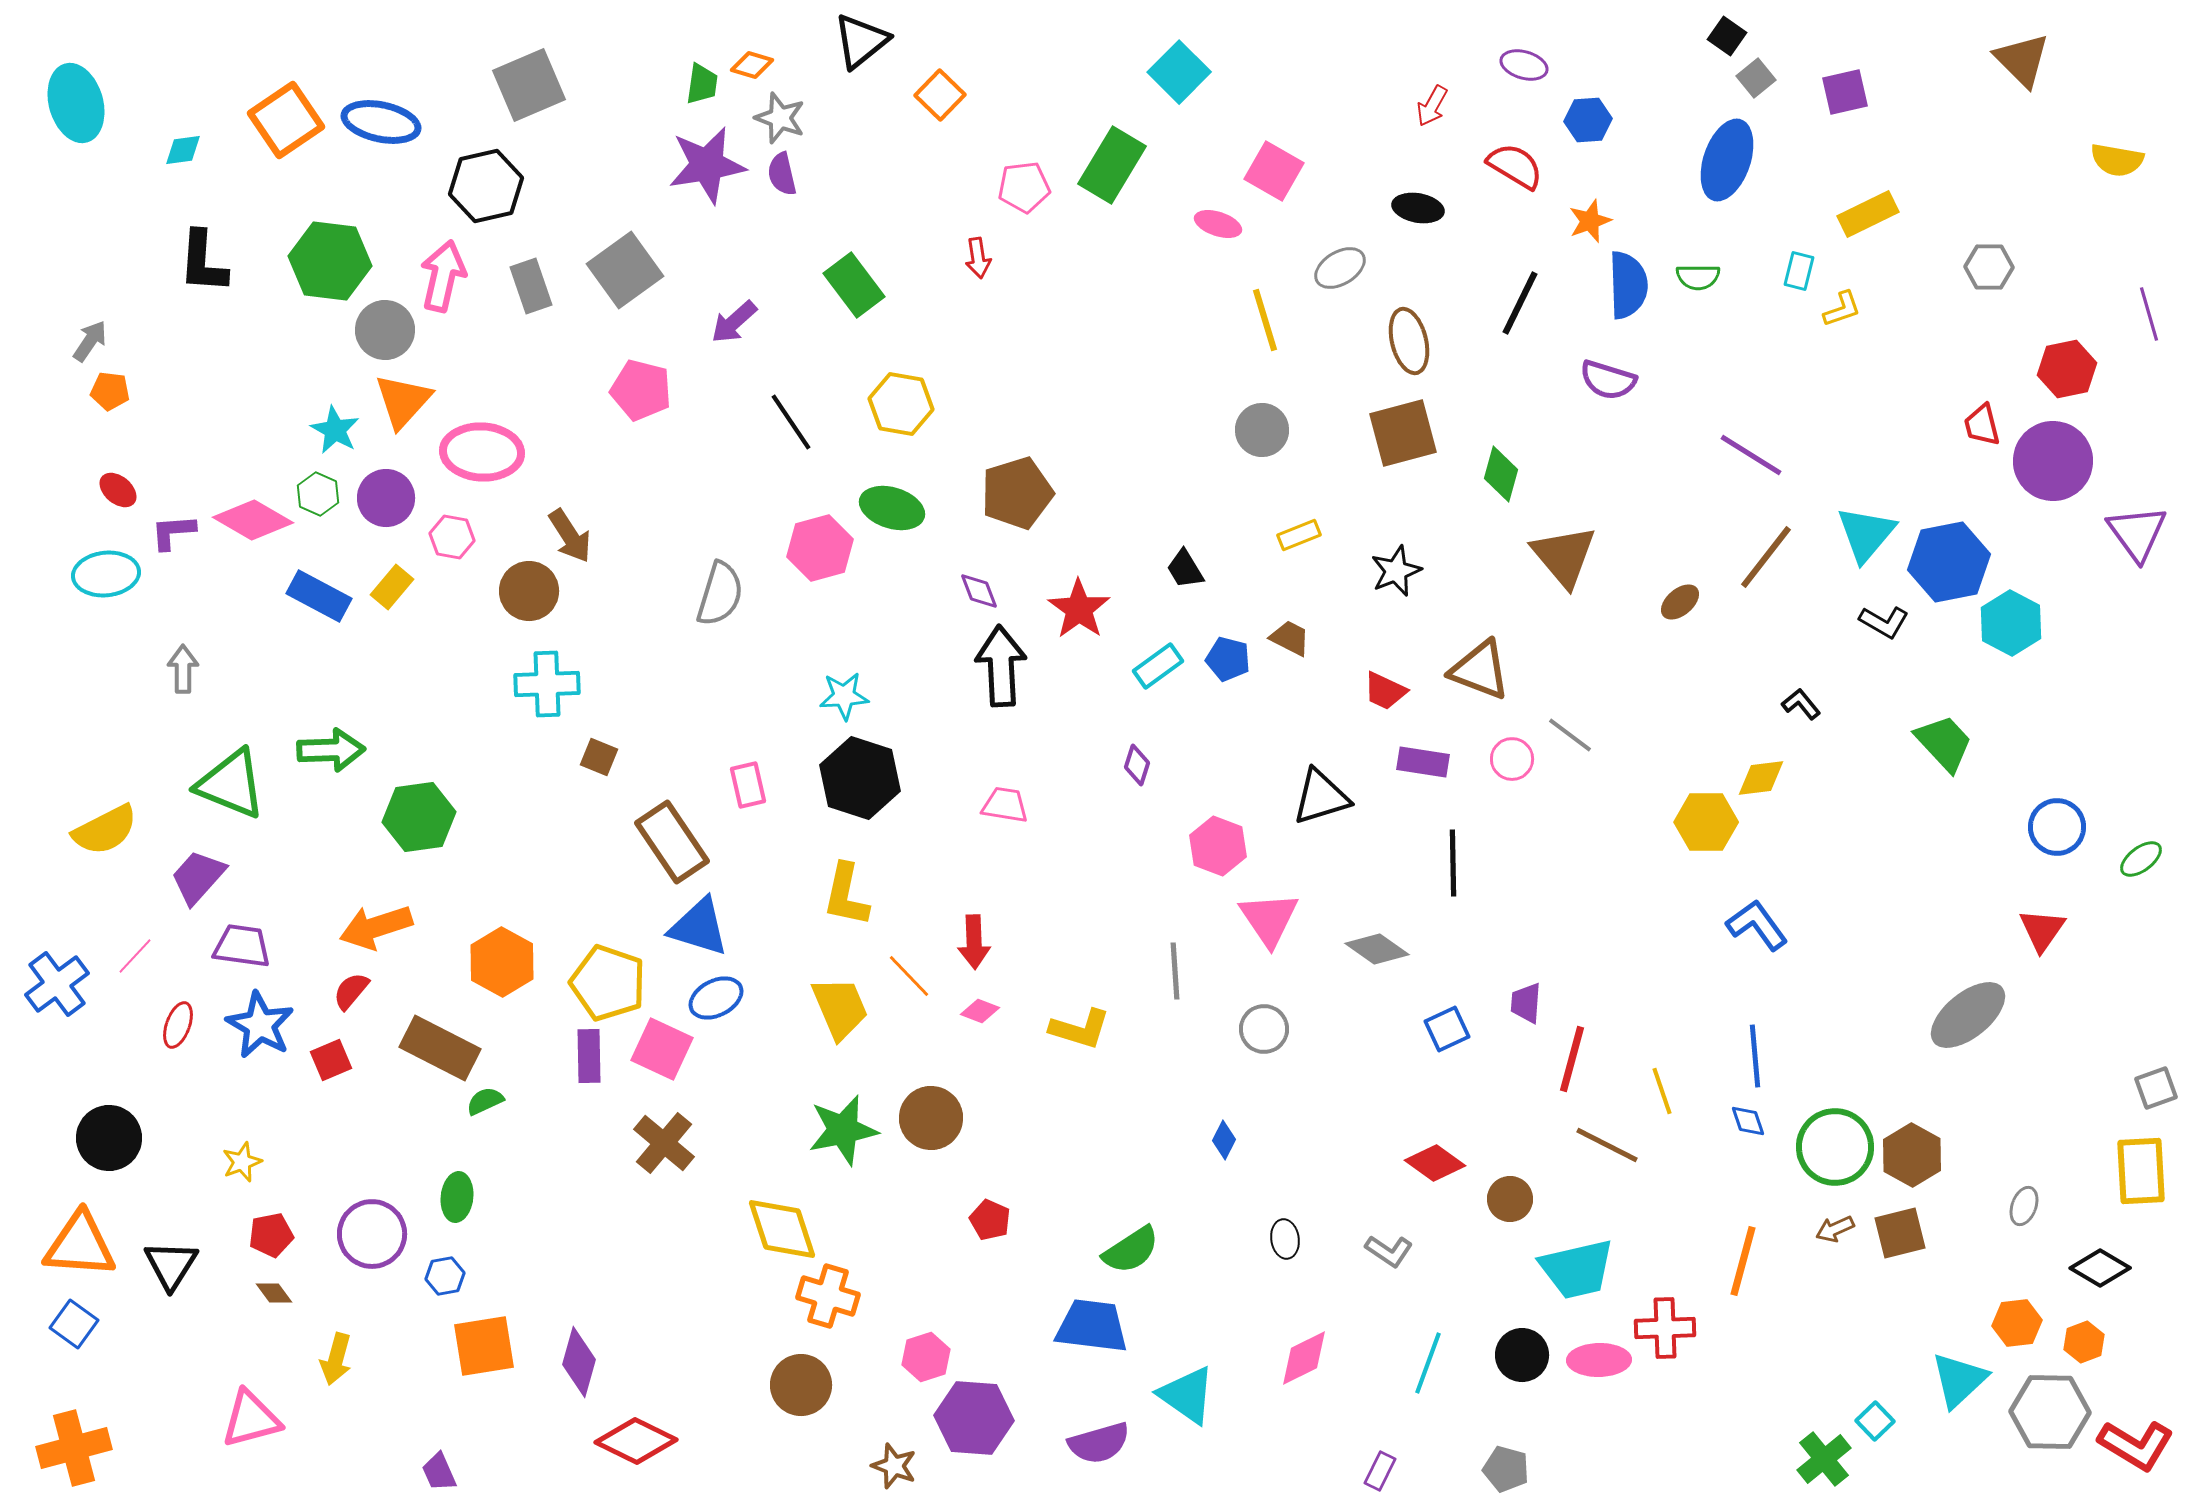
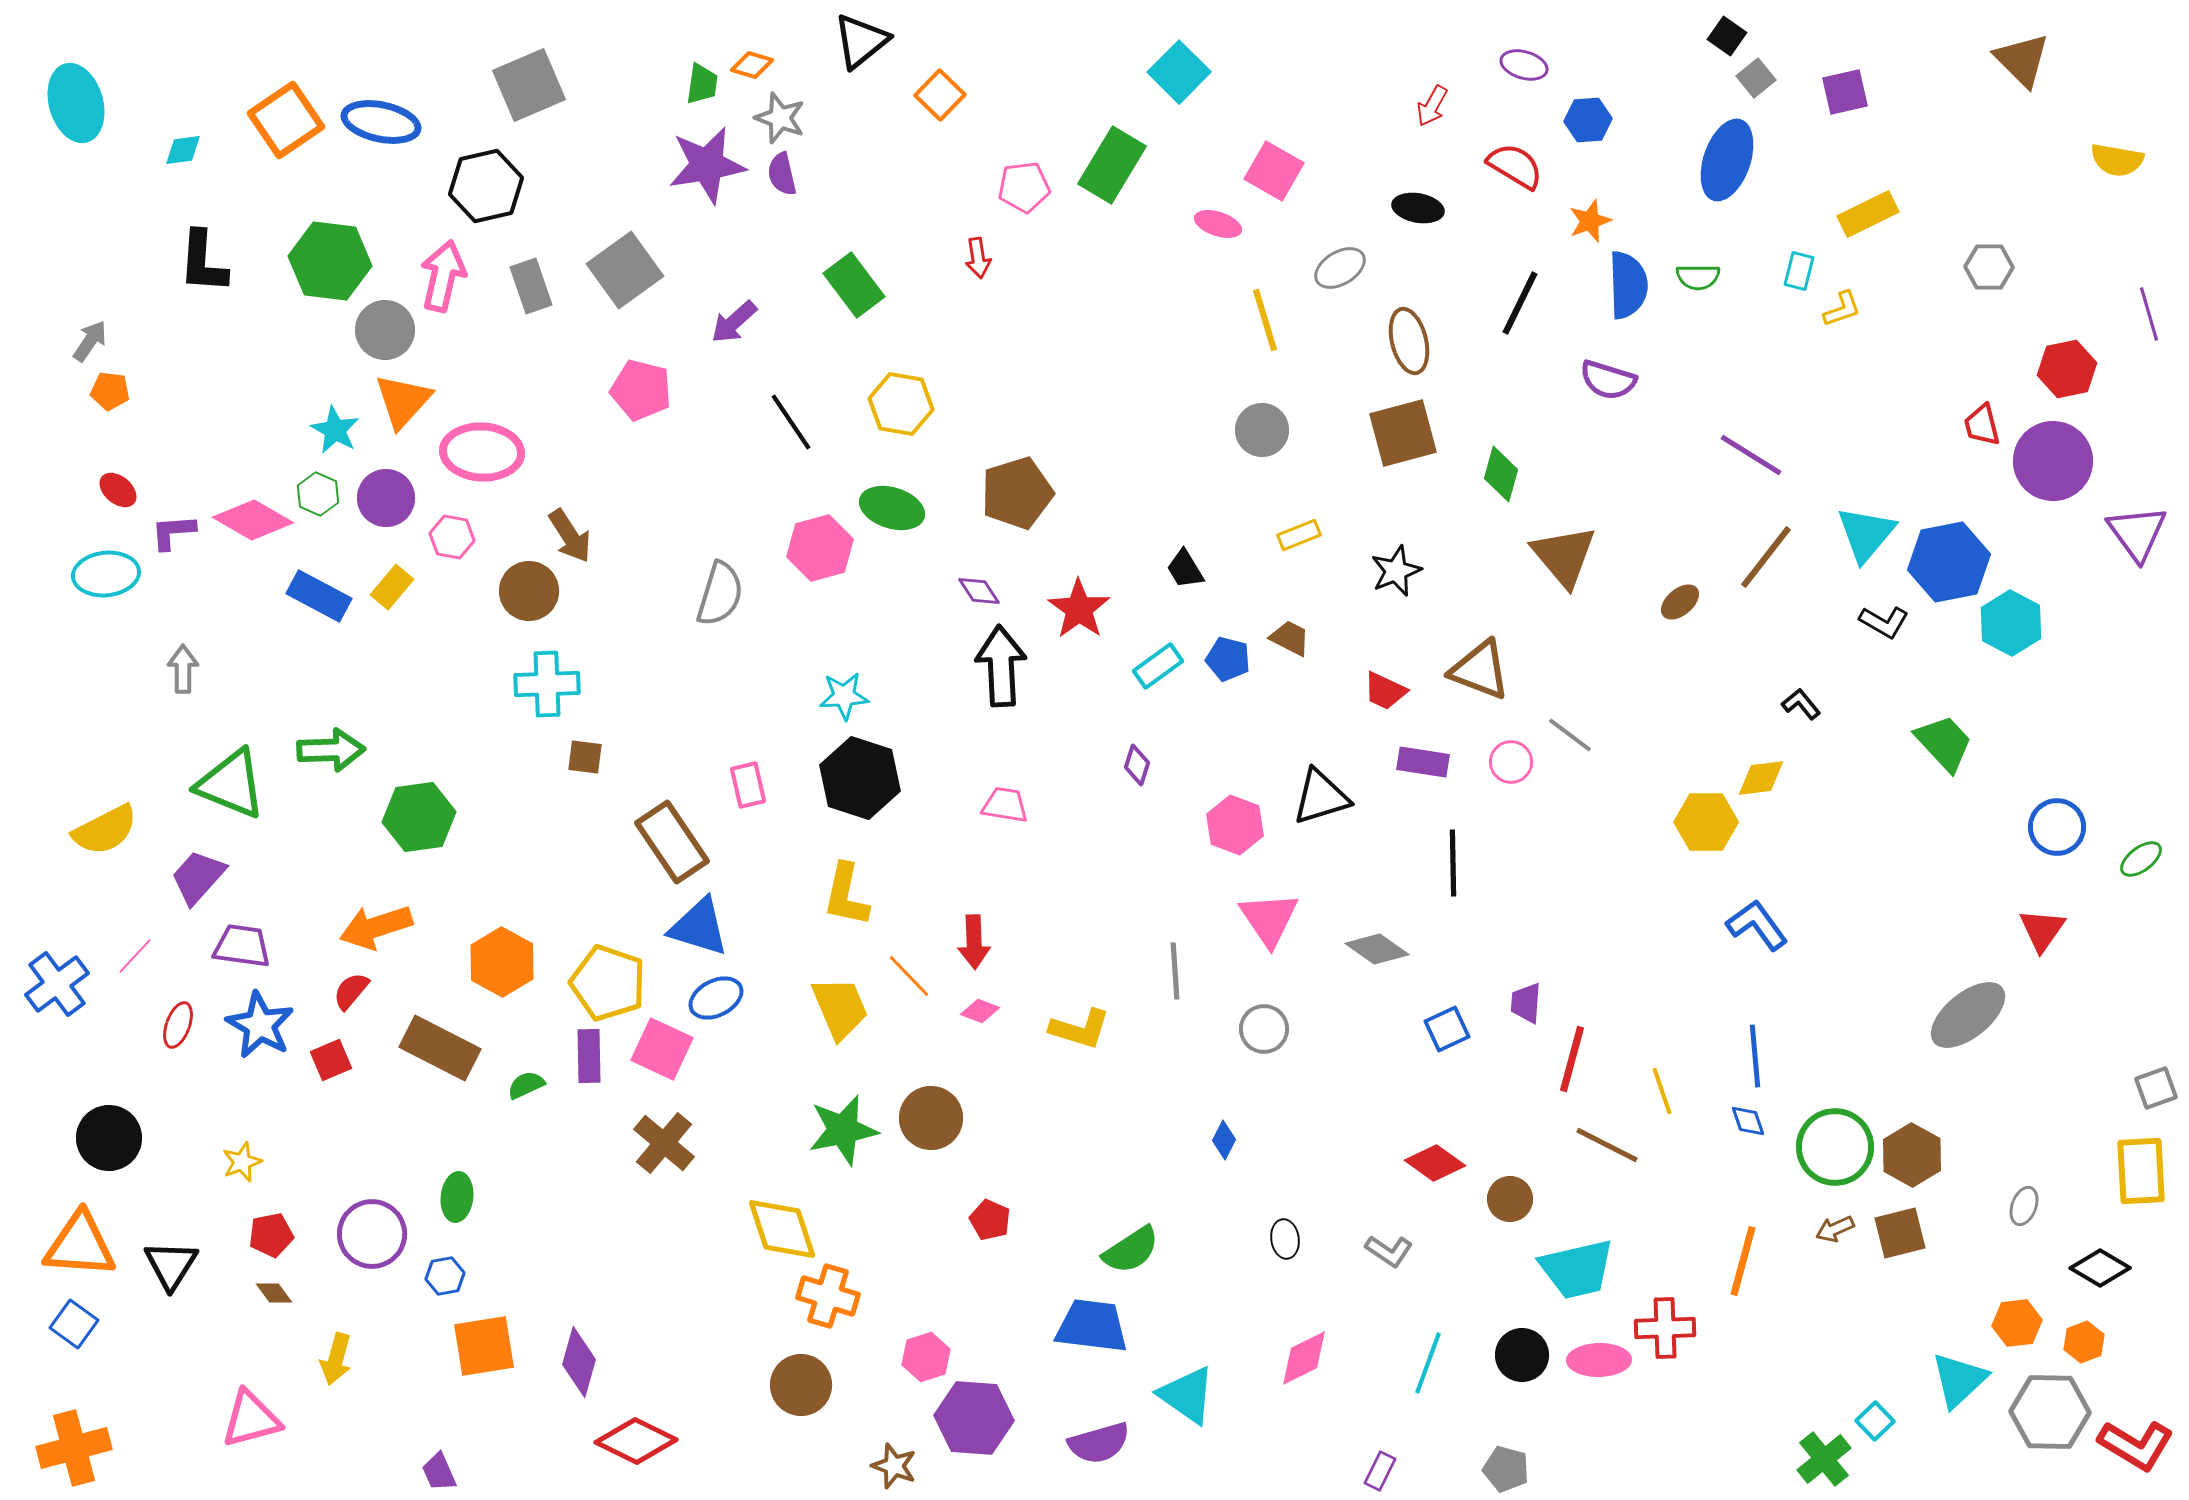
purple diamond at (979, 591): rotated 12 degrees counterclockwise
brown square at (599, 757): moved 14 px left; rotated 15 degrees counterclockwise
pink circle at (1512, 759): moved 1 px left, 3 px down
pink hexagon at (1218, 846): moved 17 px right, 21 px up
green semicircle at (485, 1101): moved 41 px right, 16 px up
